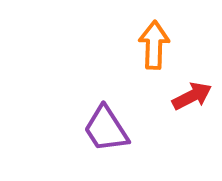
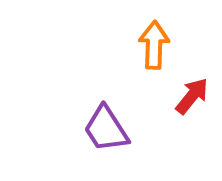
red arrow: rotated 24 degrees counterclockwise
